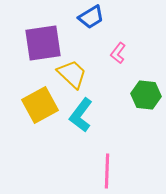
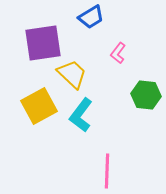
yellow square: moved 1 px left, 1 px down
